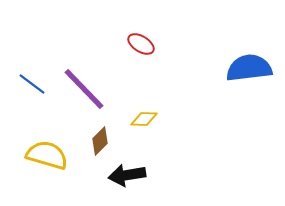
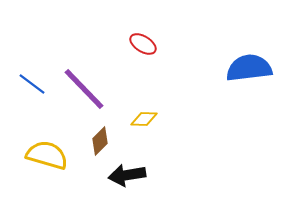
red ellipse: moved 2 px right
